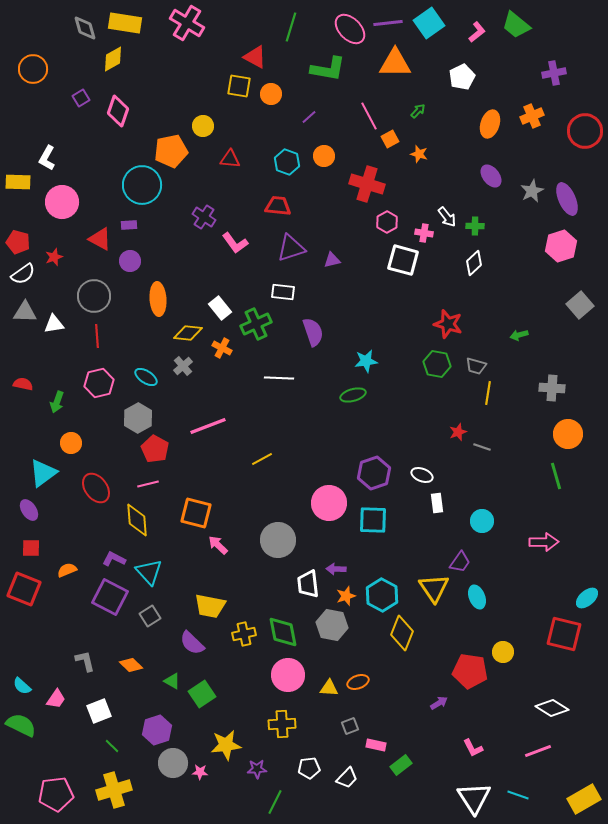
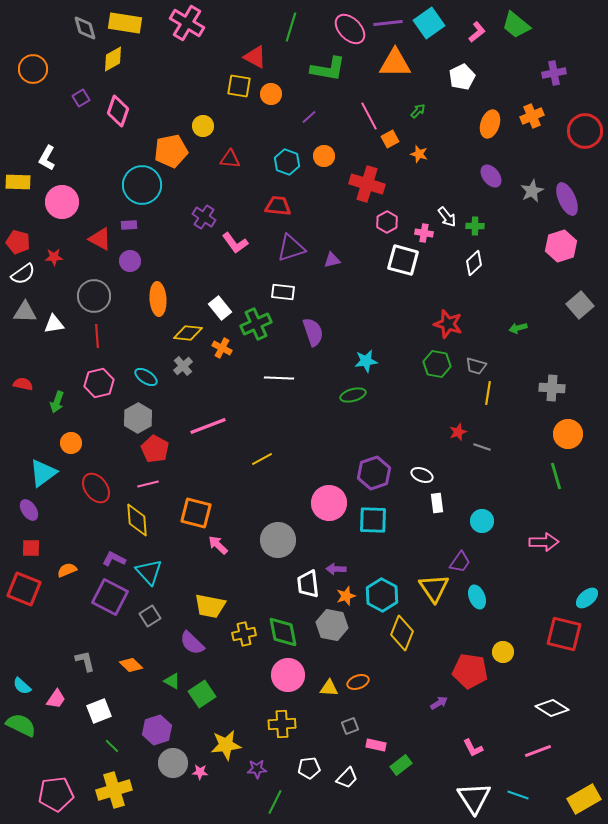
red star at (54, 257): rotated 18 degrees clockwise
green arrow at (519, 335): moved 1 px left, 7 px up
